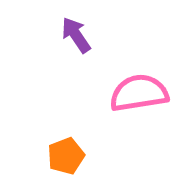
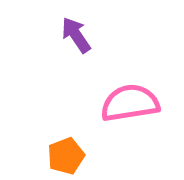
pink semicircle: moved 9 px left, 10 px down
